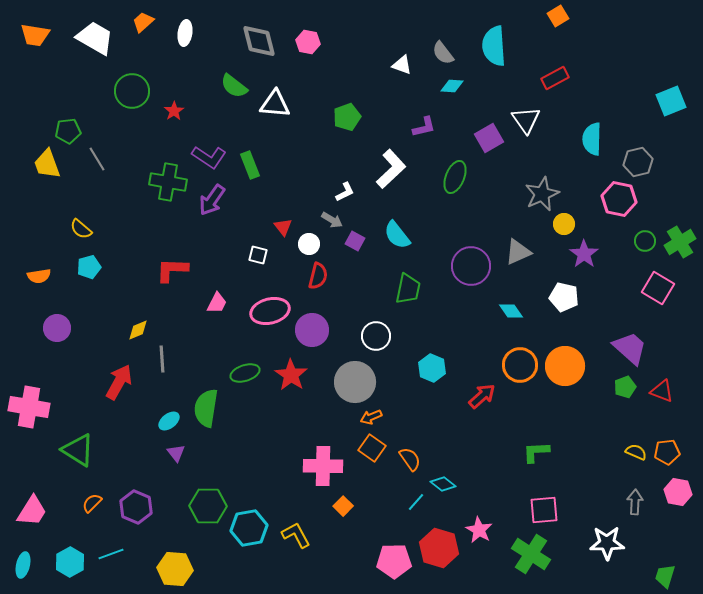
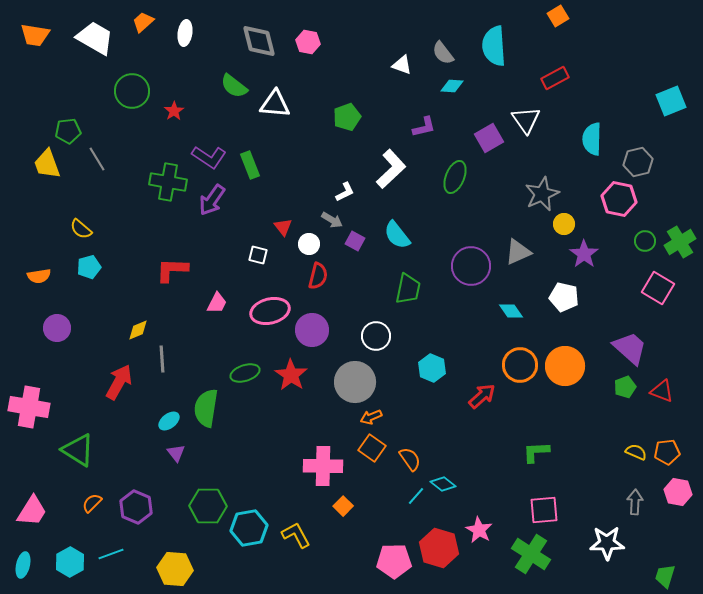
cyan line at (416, 502): moved 6 px up
